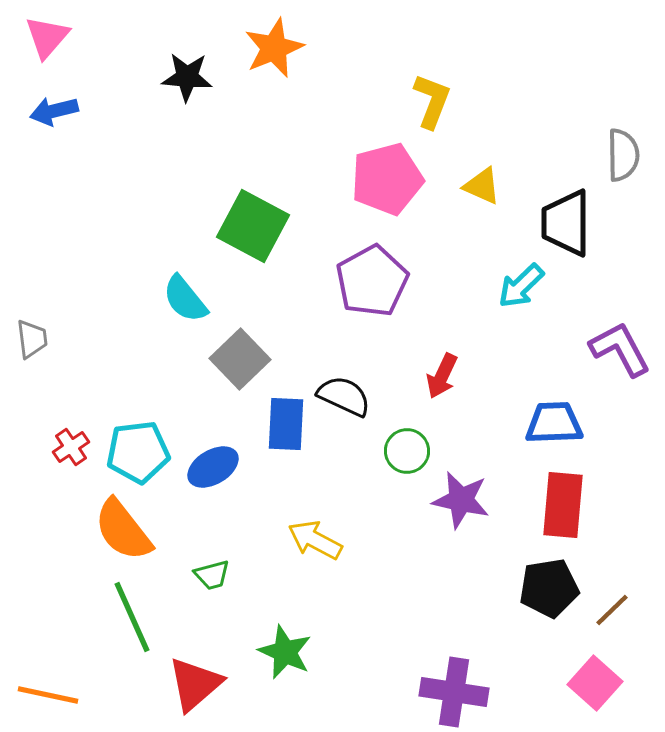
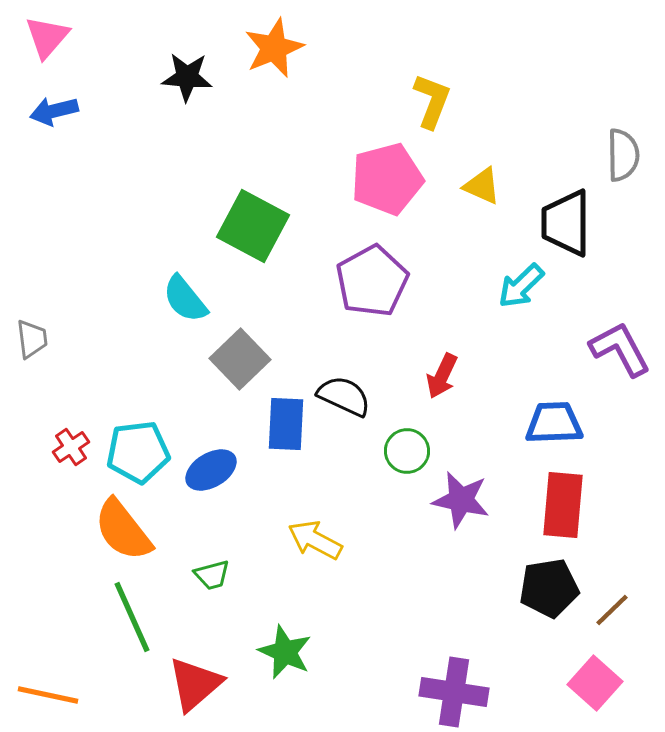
blue ellipse: moved 2 px left, 3 px down
